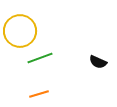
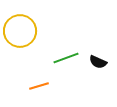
green line: moved 26 px right
orange line: moved 8 px up
